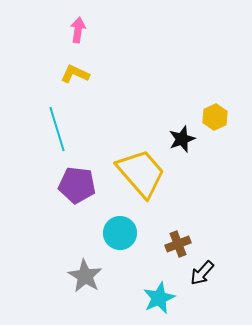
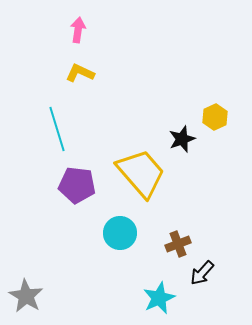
yellow L-shape: moved 5 px right, 1 px up
gray star: moved 59 px left, 20 px down
